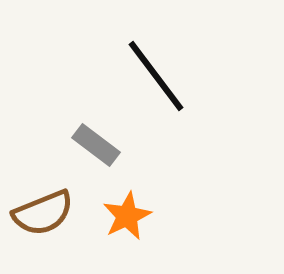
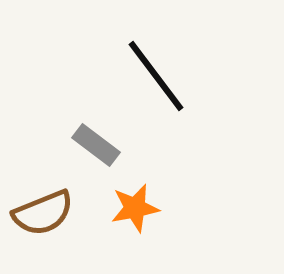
orange star: moved 8 px right, 8 px up; rotated 15 degrees clockwise
